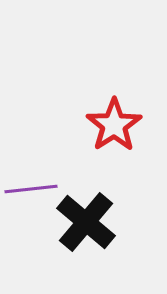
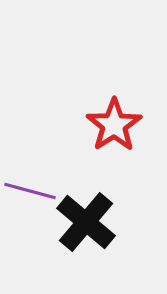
purple line: moved 1 px left, 2 px down; rotated 21 degrees clockwise
